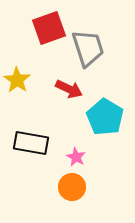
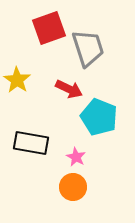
cyan pentagon: moved 6 px left; rotated 9 degrees counterclockwise
orange circle: moved 1 px right
